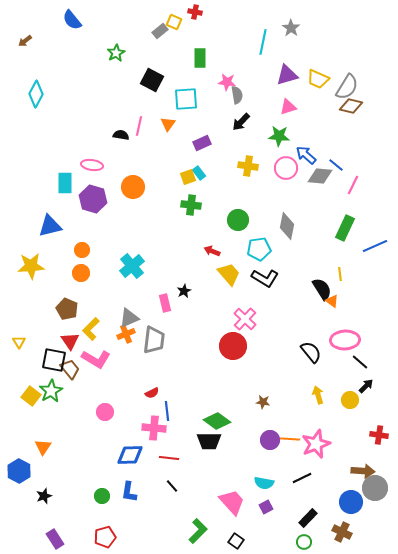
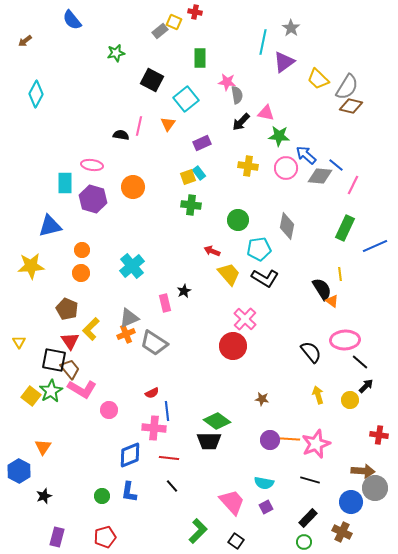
green star at (116, 53): rotated 18 degrees clockwise
purple triangle at (287, 75): moved 3 px left, 13 px up; rotated 20 degrees counterclockwise
yellow trapezoid at (318, 79): rotated 20 degrees clockwise
cyan square at (186, 99): rotated 35 degrees counterclockwise
pink triangle at (288, 107): moved 22 px left, 6 px down; rotated 30 degrees clockwise
gray trapezoid at (154, 340): moved 3 px down; rotated 116 degrees clockwise
pink L-shape at (96, 359): moved 14 px left, 30 px down
brown star at (263, 402): moved 1 px left, 3 px up
pink circle at (105, 412): moved 4 px right, 2 px up
blue diamond at (130, 455): rotated 20 degrees counterclockwise
black line at (302, 478): moved 8 px right, 2 px down; rotated 42 degrees clockwise
purple rectangle at (55, 539): moved 2 px right, 2 px up; rotated 48 degrees clockwise
